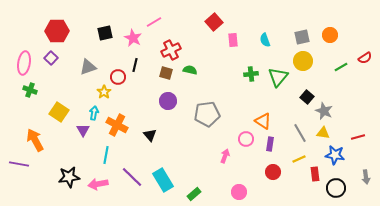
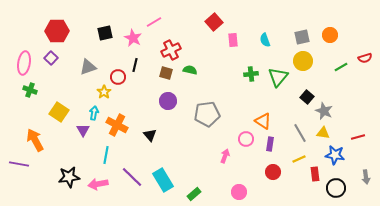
red semicircle at (365, 58): rotated 16 degrees clockwise
